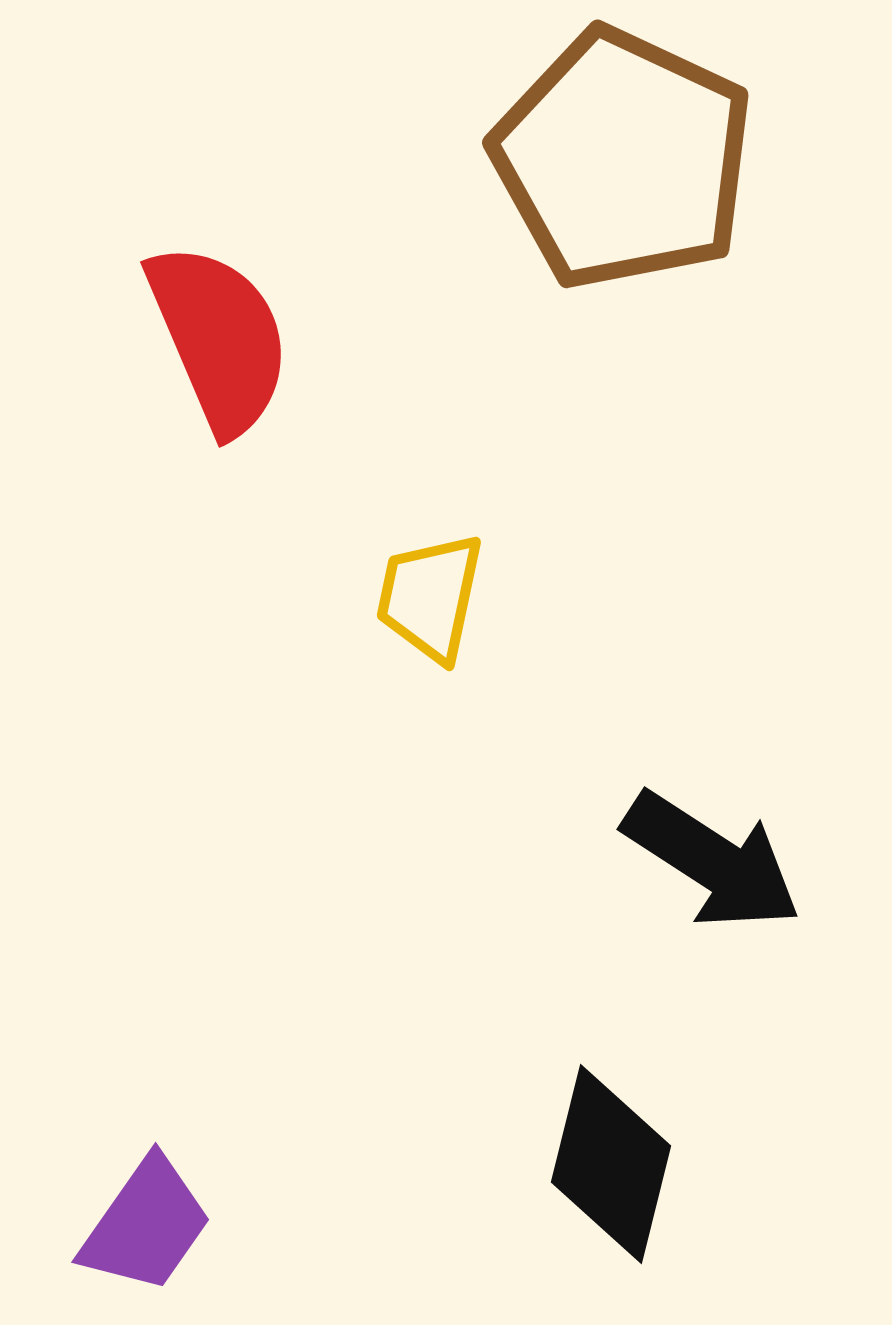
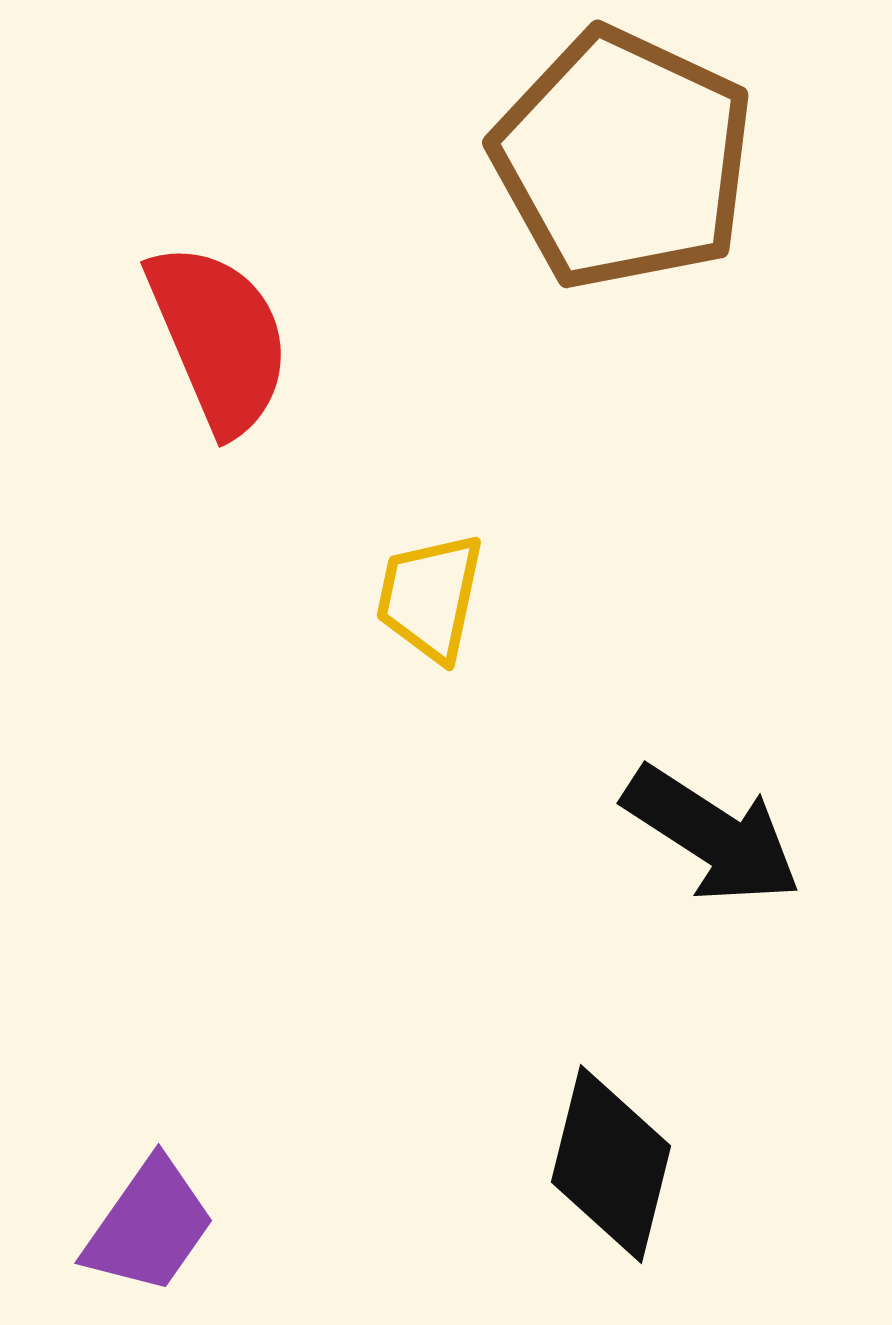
black arrow: moved 26 px up
purple trapezoid: moved 3 px right, 1 px down
